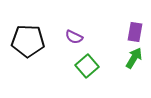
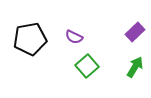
purple rectangle: rotated 36 degrees clockwise
black pentagon: moved 2 px right, 2 px up; rotated 12 degrees counterclockwise
green arrow: moved 1 px right, 9 px down
